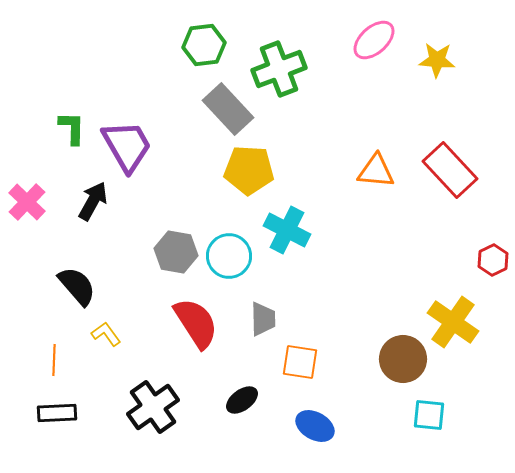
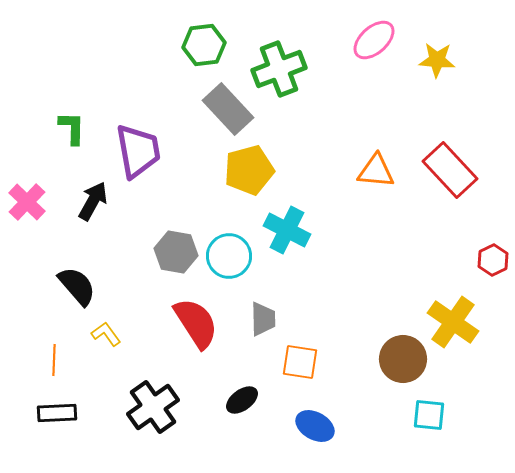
purple trapezoid: moved 11 px right, 5 px down; rotated 20 degrees clockwise
yellow pentagon: rotated 18 degrees counterclockwise
